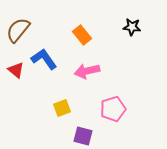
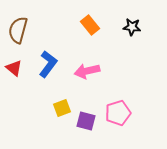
brown semicircle: rotated 24 degrees counterclockwise
orange rectangle: moved 8 px right, 10 px up
blue L-shape: moved 4 px right, 5 px down; rotated 72 degrees clockwise
red triangle: moved 2 px left, 2 px up
pink pentagon: moved 5 px right, 4 px down
purple square: moved 3 px right, 15 px up
